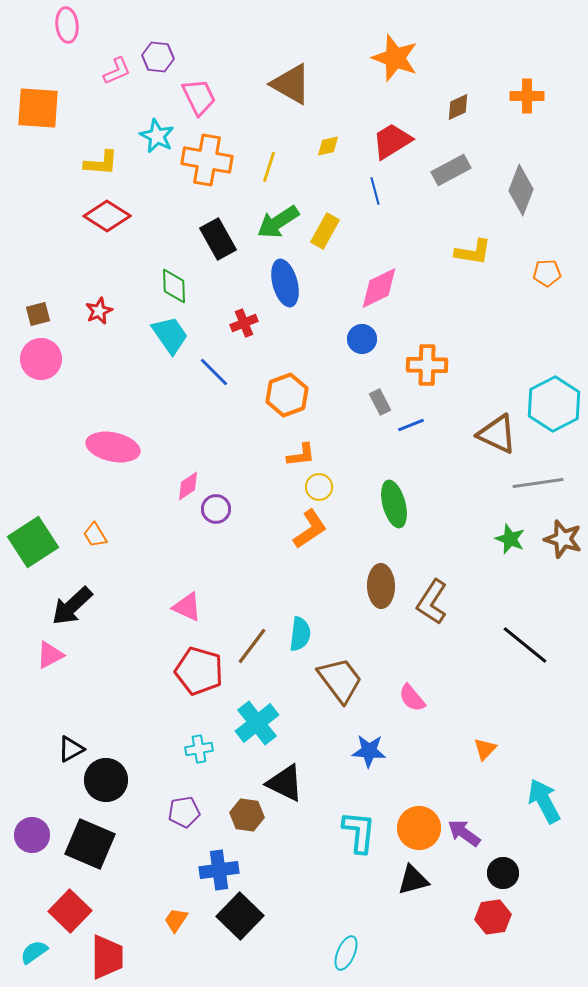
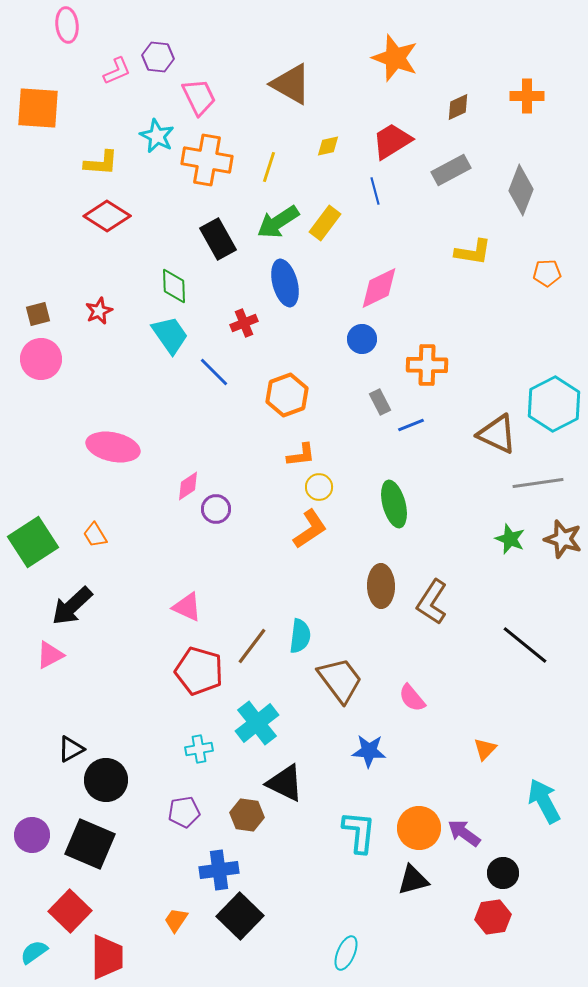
yellow rectangle at (325, 231): moved 8 px up; rotated 8 degrees clockwise
cyan semicircle at (300, 634): moved 2 px down
